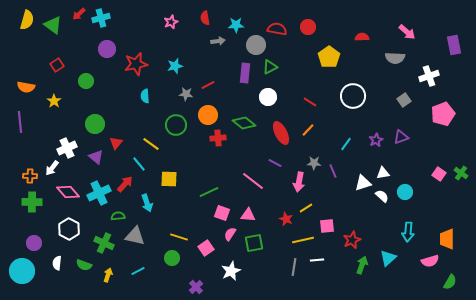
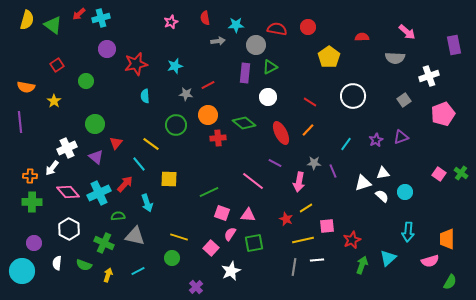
pink square at (206, 248): moved 5 px right; rotated 14 degrees counterclockwise
